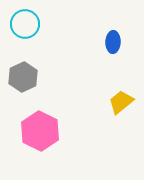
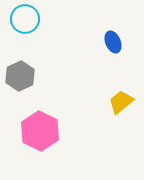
cyan circle: moved 5 px up
blue ellipse: rotated 25 degrees counterclockwise
gray hexagon: moved 3 px left, 1 px up
